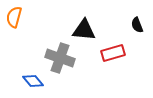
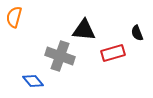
black semicircle: moved 8 px down
gray cross: moved 2 px up
